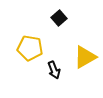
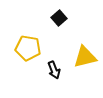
yellow pentagon: moved 2 px left
yellow triangle: rotated 15 degrees clockwise
